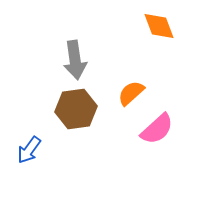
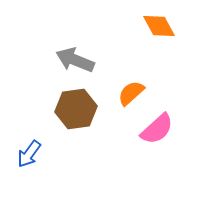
orange diamond: rotated 8 degrees counterclockwise
gray arrow: rotated 120 degrees clockwise
blue arrow: moved 4 px down
